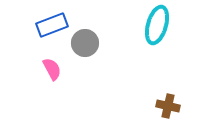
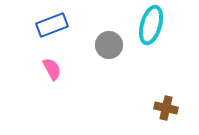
cyan ellipse: moved 6 px left
gray circle: moved 24 px right, 2 px down
brown cross: moved 2 px left, 2 px down
